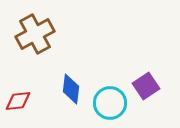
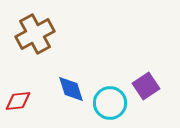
blue diamond: rotated 24 degrees counterclockwise
